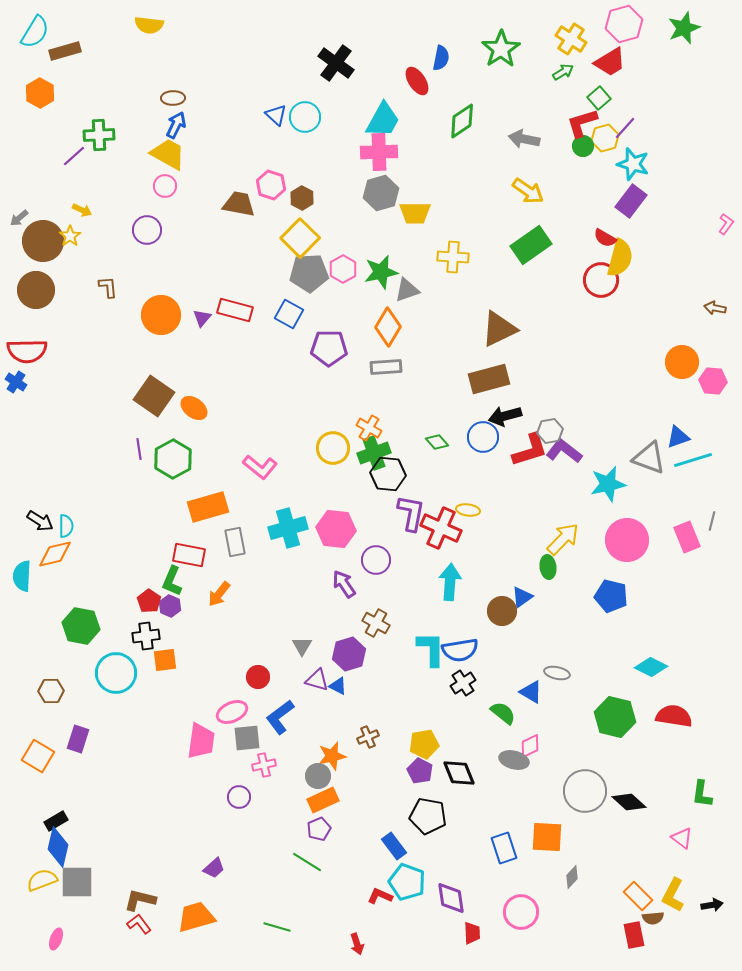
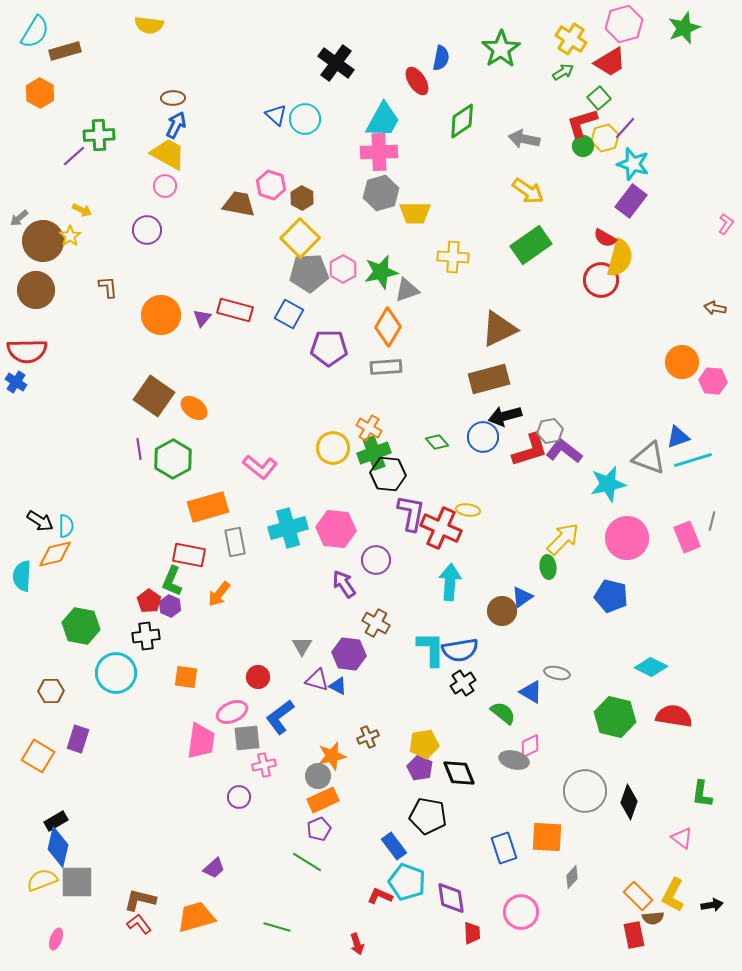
cyan circle at (305, 117): moved 2 px down
pink circle at (627, 540): moved 2 px up
purple hexagon at (349, 654): rotated 24 degrees clockwise
orange square at (165, 660): moved 21 px right, 17 px down; rotated 15 degrees clockwise
purple pentagon at (420, 771): moved 3 px up
black diamond at (629, 802): rotated 68 degrees clockwise
